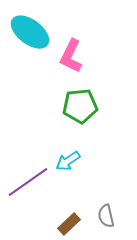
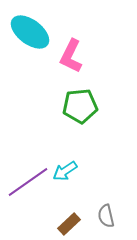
cyan arrow: moved 3 px left, 10 px down
